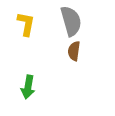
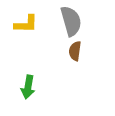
yellow L-shape: rotated 80 degrees clockwise
brown semicircle: moved 1 px right
